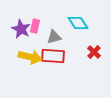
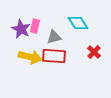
red rectangle: moved 1 px right
